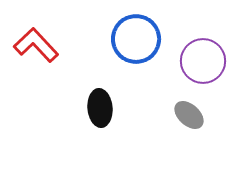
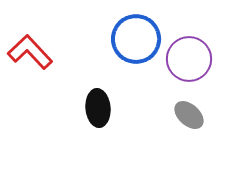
red L-shape: moved 6 px left, 7 px down
purple circle: moved 14 px left, 2 px up
black ellipse: moved 2 px left
